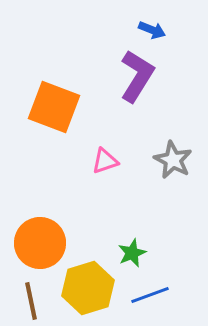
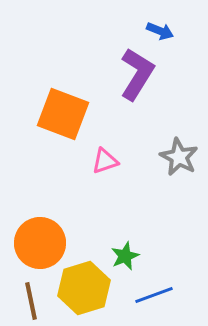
blue arrow: moved 8 px right, 1 px down
purple L-shape: moved 2 px up
orange square: moved 9 px right, 7 px down
gray star: moved 6 px right, 3 px up
green star: moved 7 px left, 3 px down
yellow hexagon: moved 4 px left
blue line: moved 4 px right
